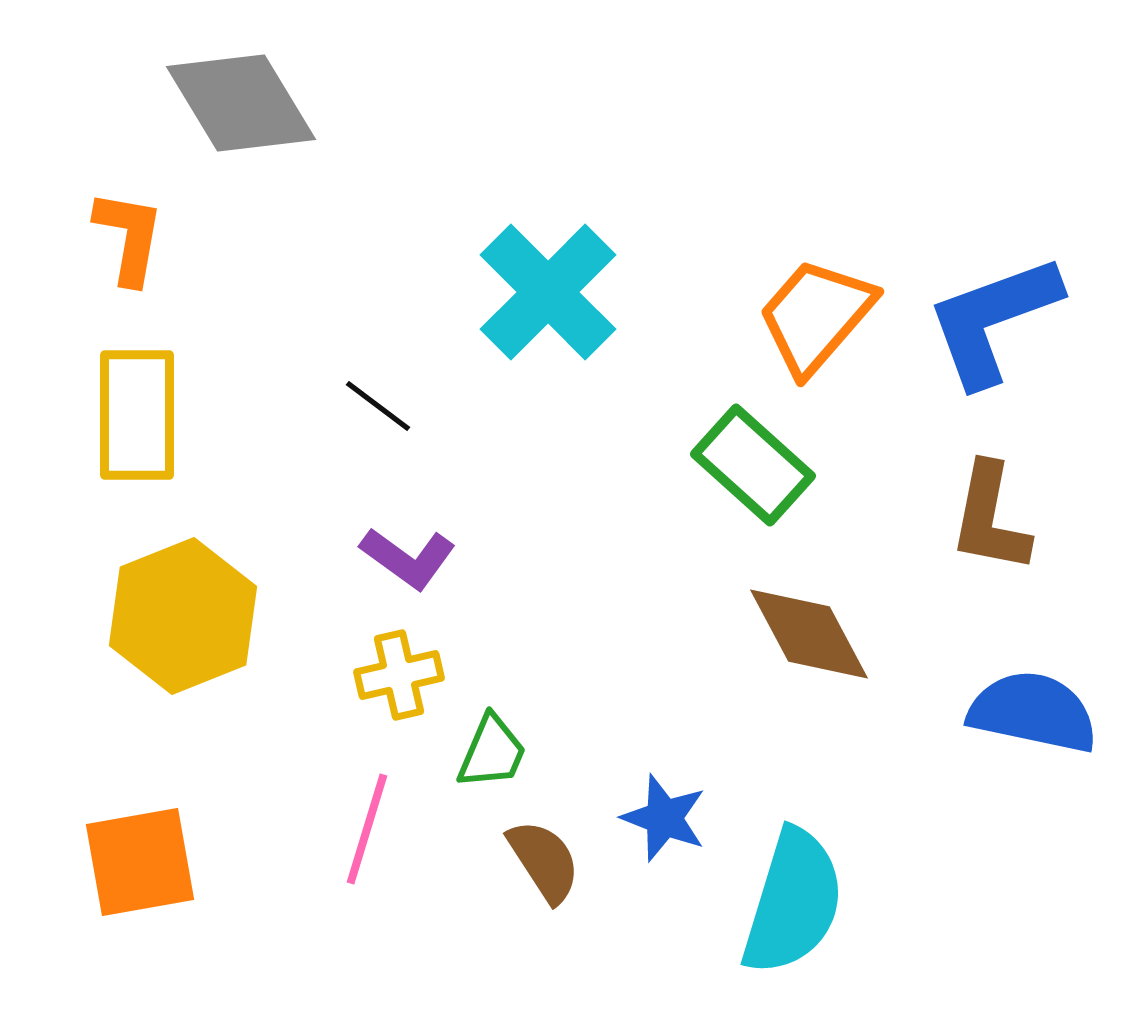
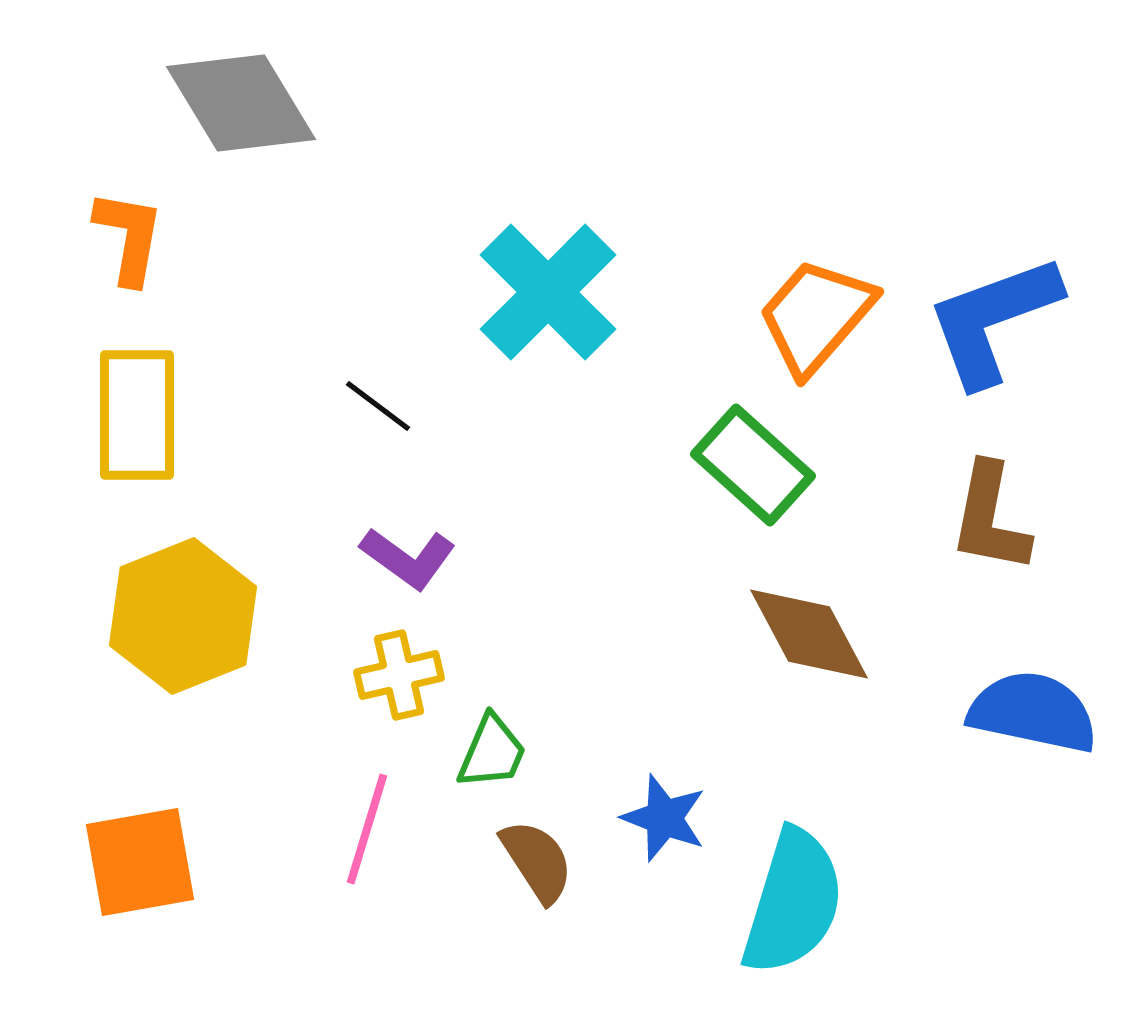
brown semicircle: moved 7 px left
